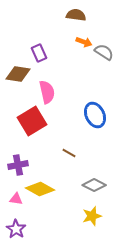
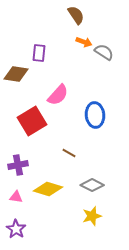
brown semicircle: rotated 48 degrees clockwise
purple rectangle: rotated 30 degrees clockwise
brown diamond: moved 2 px left
pink semicircle: moved 11 px right, 3 px down; rotated 55 degrees clockwise
blue ellipse: rotated 20 degrees clockwise
gray diamond: moved 2 px left
yellow diamond: moved 8 px right; rotated 12 degrees counterclockwise
pink triangle: moved 2 px up
